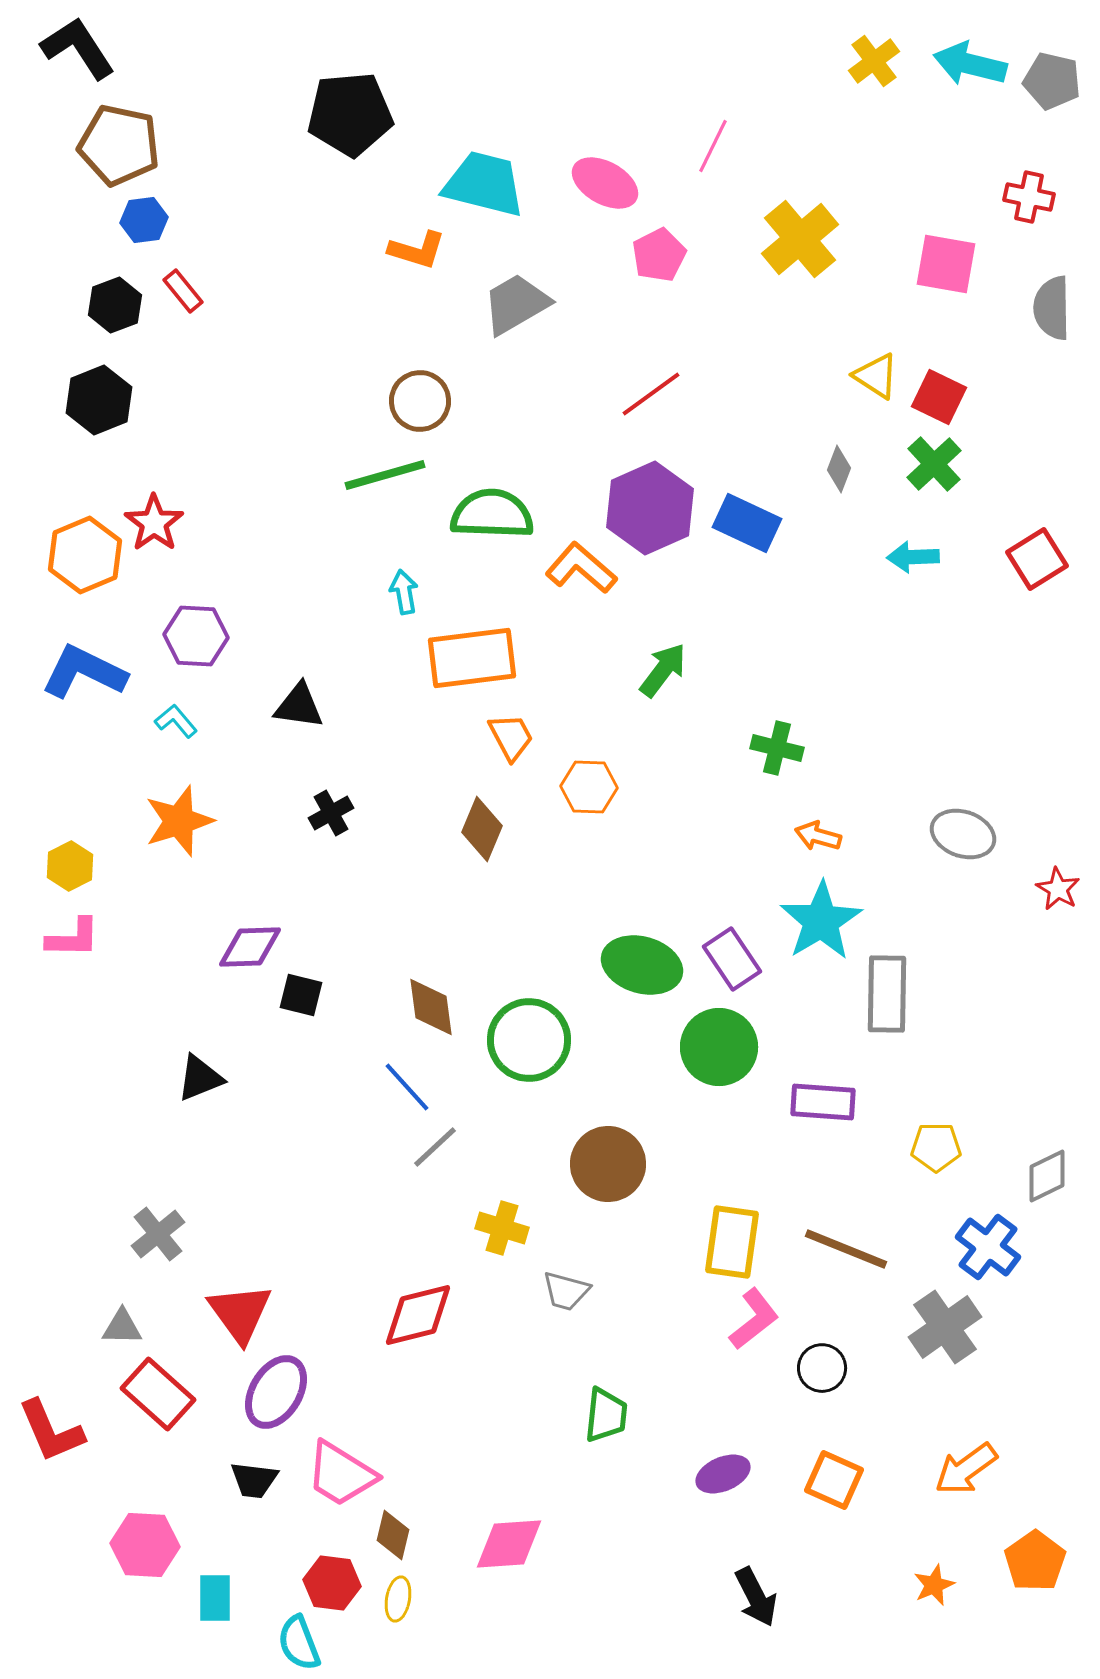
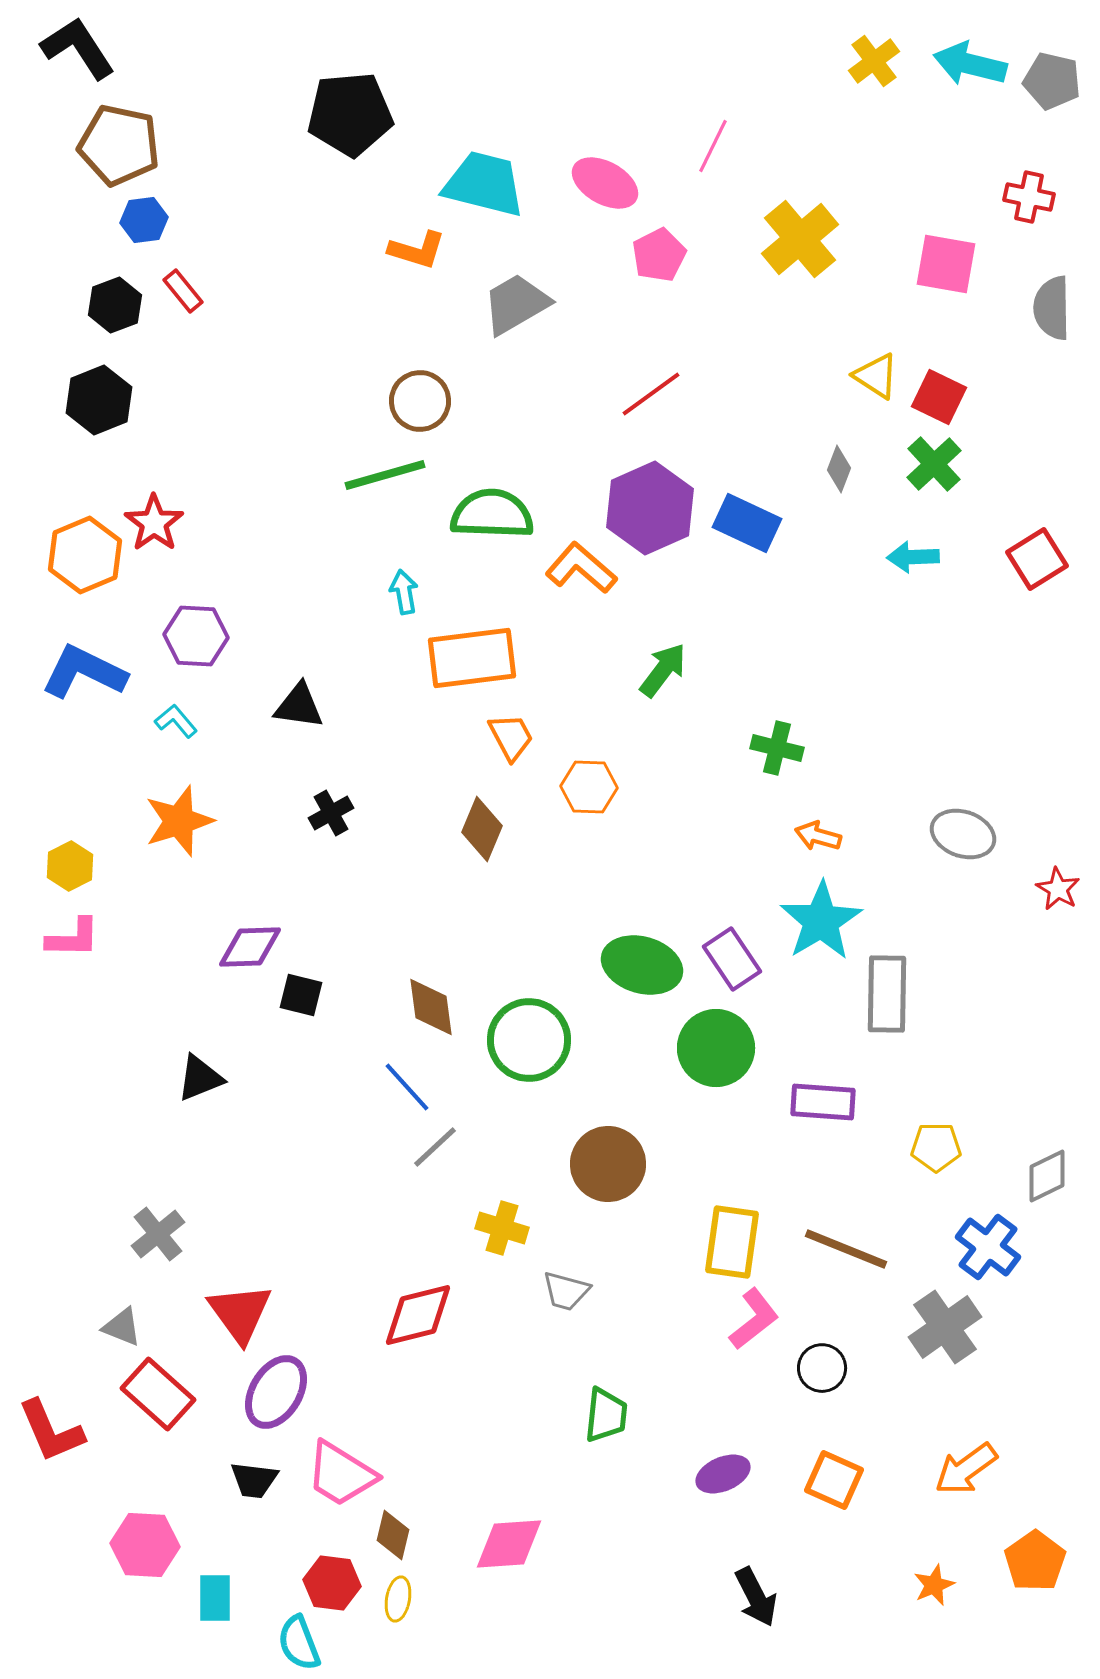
green circle at (719, 1047): moved 3 px left, 1 px down
gray triangle at (122, 1327): rotated 21 degrees clockwise
